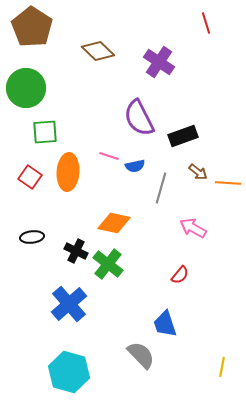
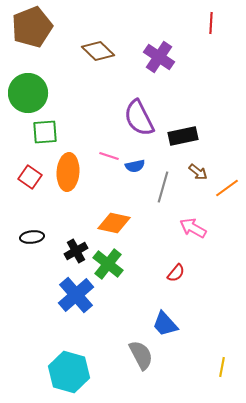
red line: moved 5 px right; rotated 20 degrees clockwise
brown pentagon: rotated 18 degrees clockwise
purple cross: moved 5 px up
green circle: moved 2 px right, 5 px down
black rectangle: rotated 8 degrees clockwise
orange line: moved 1 px left, 5 px down; rotated 40 degrees counterclockwise
gray line: moved 2 px right, 1 px up
black cross: rotated 35 degrees clockwise
red semicircle: moved 4 px left, 2 px up
blue cross: moved 7 px right, 9 px up
blue trapezoid: rotated 24 degrees counterclockwise
gray semicircle: rotated 16 degrees clockwise
